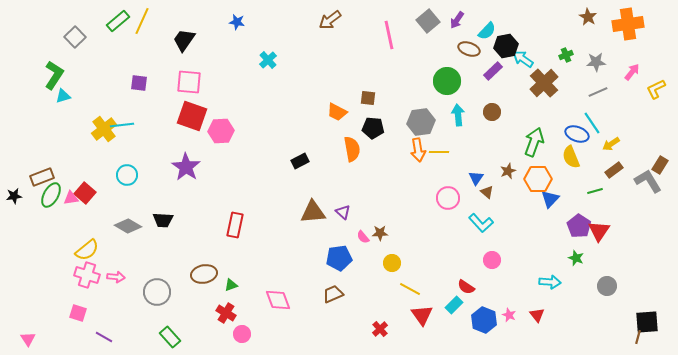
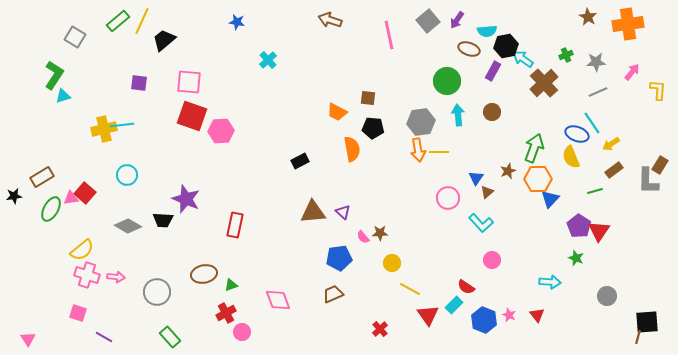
brown arrow at (330, 20): rotated 55 degrees clockwise
cyan semicircle at (487, 31): rotated 42 degrees clockwise
gray square at (75, 37): rotated 15 degrees counterclockwise
black trapezoid at (184, 40): moved 20 px left; rotated 15 degrees clockwise
purple rectangle at (493, 71): rotated 18 degrees counterclockwise
yellow L-shape at (656, 89): moved 2 px right, 1 px down; rotated 120 degrees clockwise
yellow cross at (104, 129): rotated 25 degrees clockwise
green arrow at (534, 142): moved 6 px down
purple star at (186, 167): moved 32 px down; rotated 12 degrees counterclockwise
brown rectangle at (42, 177): rotated 10 degrees counterclockwise
gray L-shape at (648, 181): rotated 148 degrees counterclockwise
brown triangle at (487, 192): rotated 40 degrees clockwise
green ellipse at (51, 195): moved 14 px down
yellow semicircle at (87, 250): moved 5 px left
gray circle at (607, 286): moved 10 px down
red cross at (226, 313): rotated 30 degrees clockwise
red triangle at (422, 315): moved 6 px right
pink circle at (242, 334): moved 2 px up
